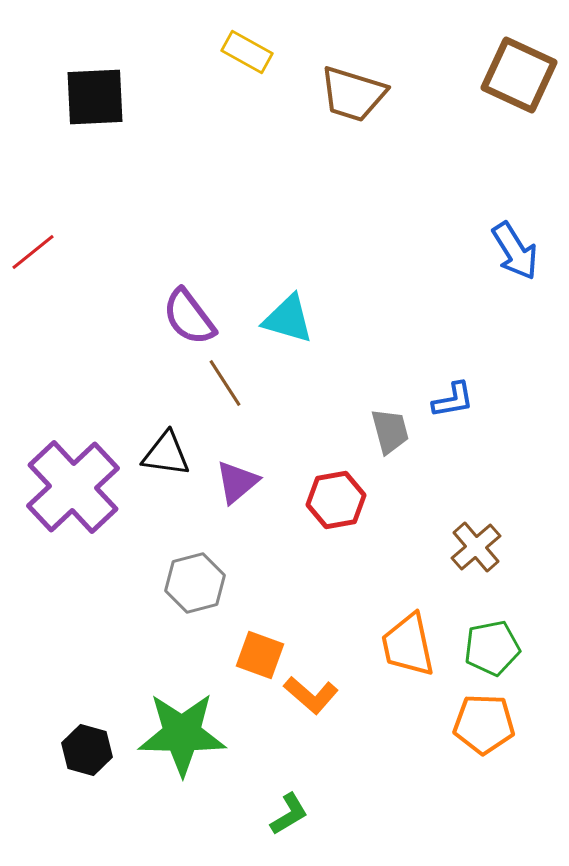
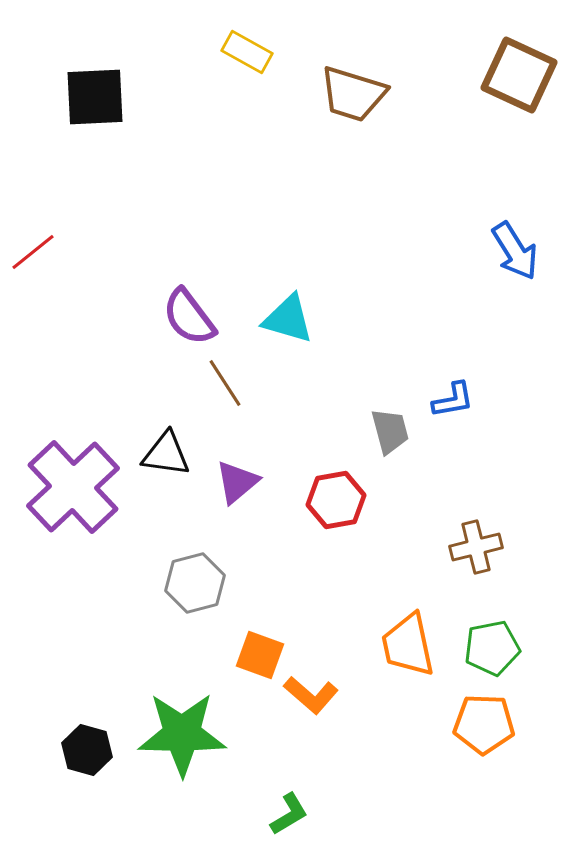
brown cross: rotated 27 degrees clockwise
